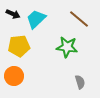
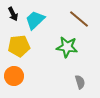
black arrow: rotated 40 degrees clockwise
cyan trapezoid: moved 1 px left, 1 px down
